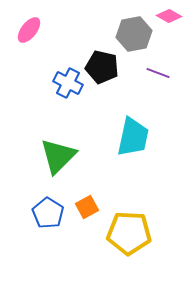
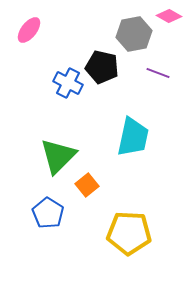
orange square: moved 22 px up; rotated 10 degrees counterclockwise
